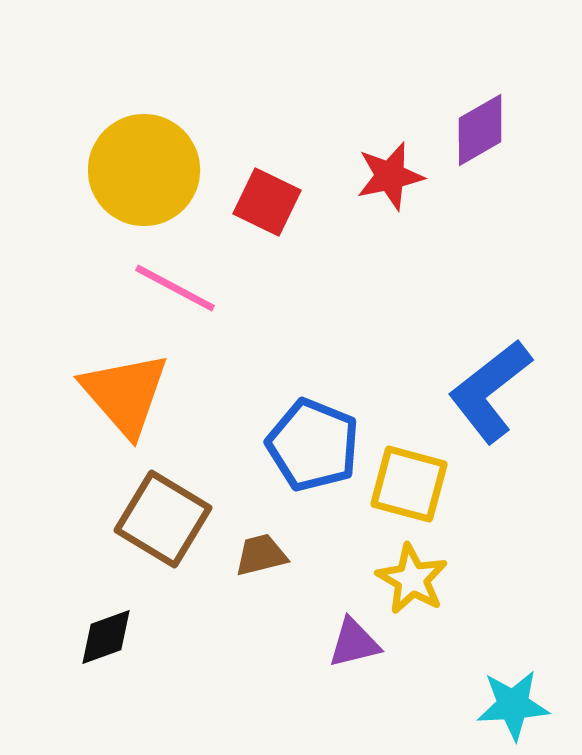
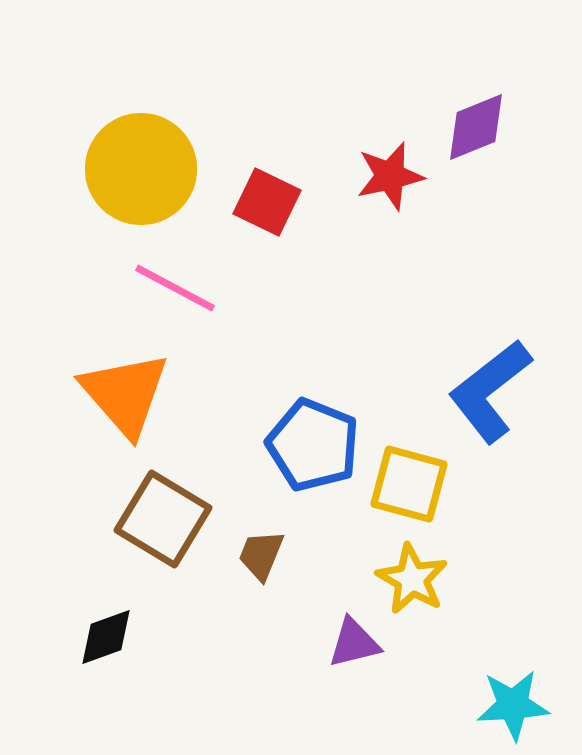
purple diamond: moved 4 px left, 3 px up; rotated 8 degrees clockwise
yellow circle: moved 3 px left, 1 px up
brown trapezoid: rotated 54 degrees counterclockwise
